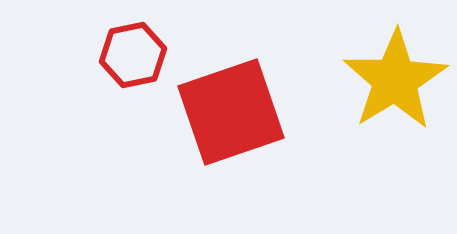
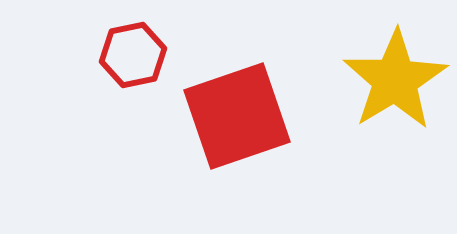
red square: moved 6 px right, 4 px down
